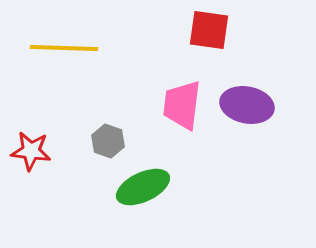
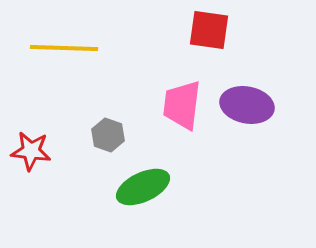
gray hexagon: moved 6 px up
